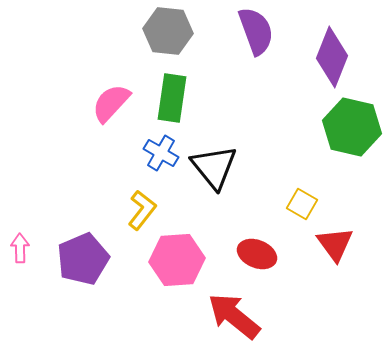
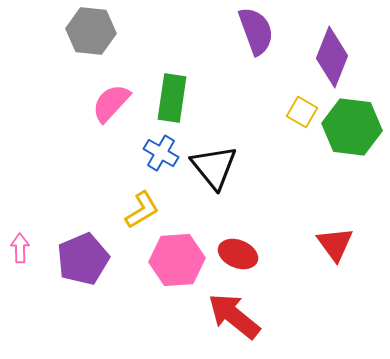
gray hexagon: moved 77 px left
green hexagon: rotated 6 degrees counterclockwise
yellow square: moved 92 px up
yellow L-shape: rotated 21 degrees clockwise
red ellipse: moved 19 px left
